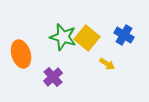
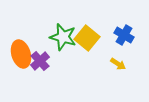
yellow arrow: moved 11 px right
purple cross: moved 13 px left, 16 px up
